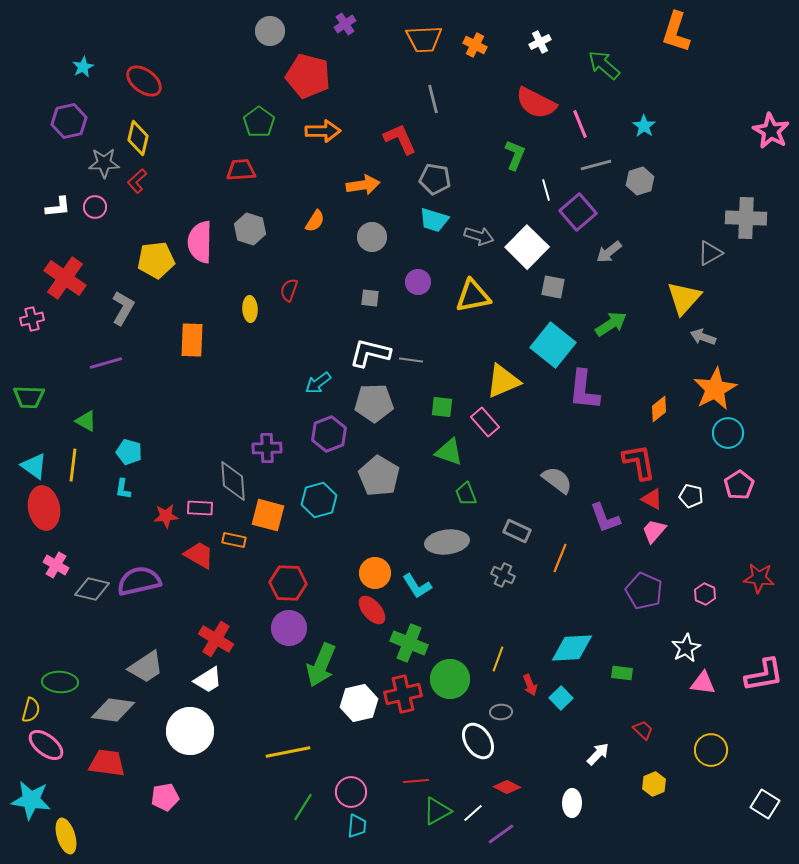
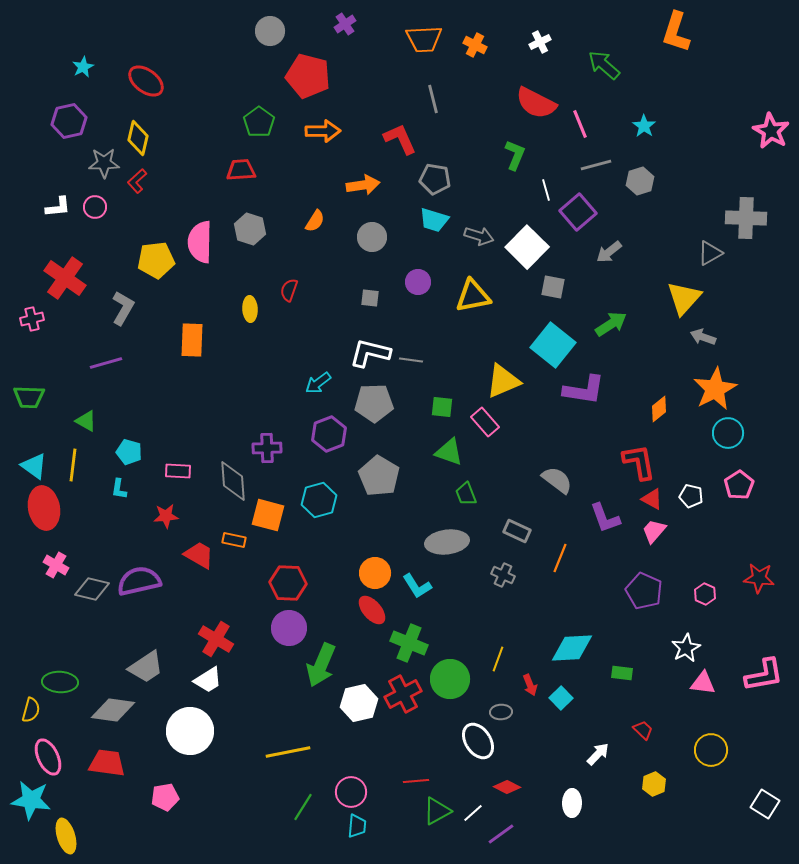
red ellipse at (144, 81): moved 2 px right
purple L-shape at (584, 390): rotated 87 degrees counterclockwise
cyan L-shape at (123, 489): moved 4 px left
pink rectangle at (200, 508): moved 22 px left, 37 px up
red cross at (403, 694): rotated 15 degrees counterclockwise
pink ellipse at (46, 745): moved 2 px right, 12 px down; rotated 27 degrees clockwise
